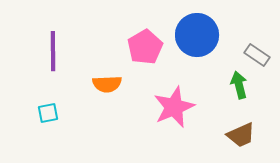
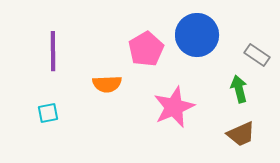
pink pentagon: moved 1 px right, 2 px down
green arrow: moved 4 px down
brown trapezoid: moved 1 px up
